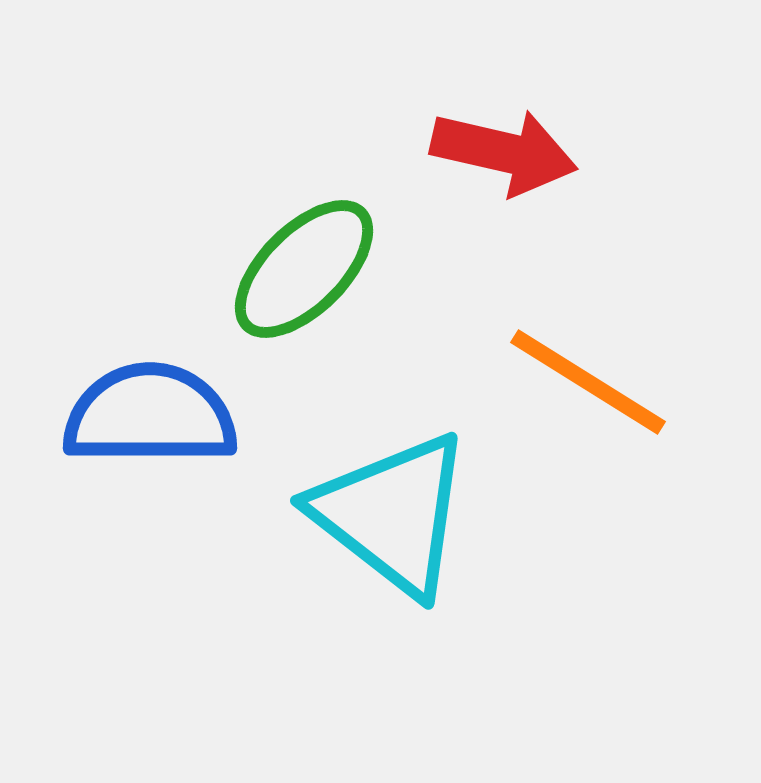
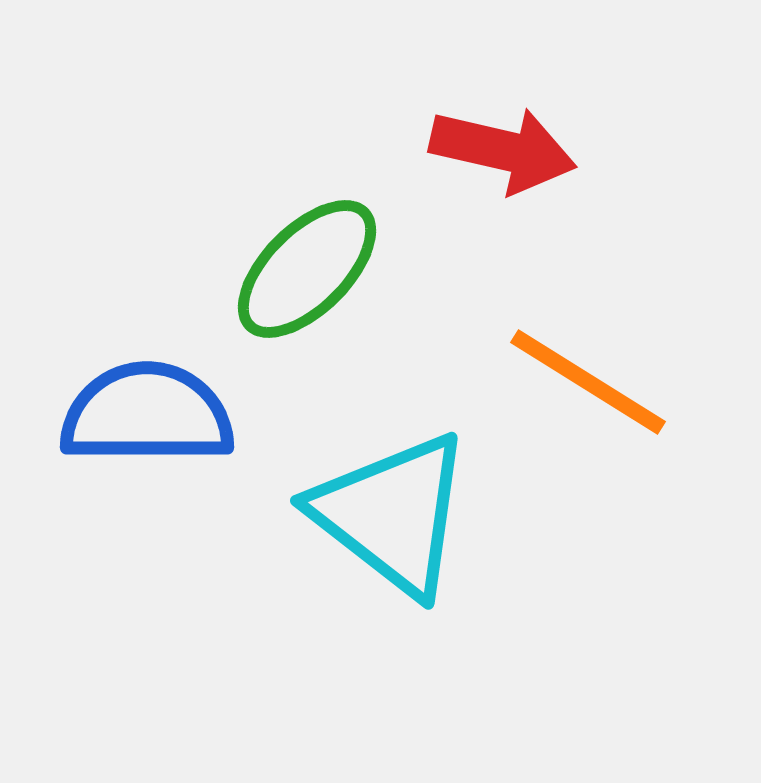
red arrow: moved 1 px left, 2 px up
green ellipse: moved 3 px right
blue semicircle: moved 3 px left, 1 px up
